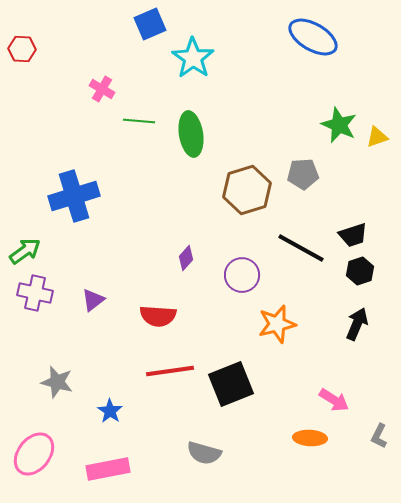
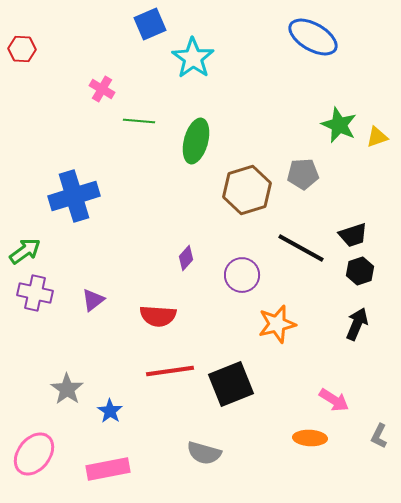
green ellipse: moved 5 px right, 7 px down; rotated 24 degrees clockwise
gray star: moved 10 px right, 7 px down; rotated 20 degrees clockwise
